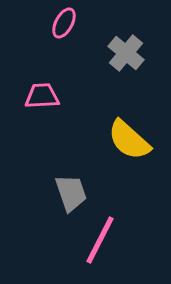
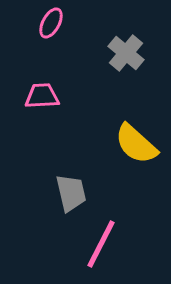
pink ellipse: moved 13 px left
yellow semicircle: moved 7 px right, 4 px down
gray trapezoid: rotated 6 degrees clockwise
pink line: moved 1 px right, 4 px down
